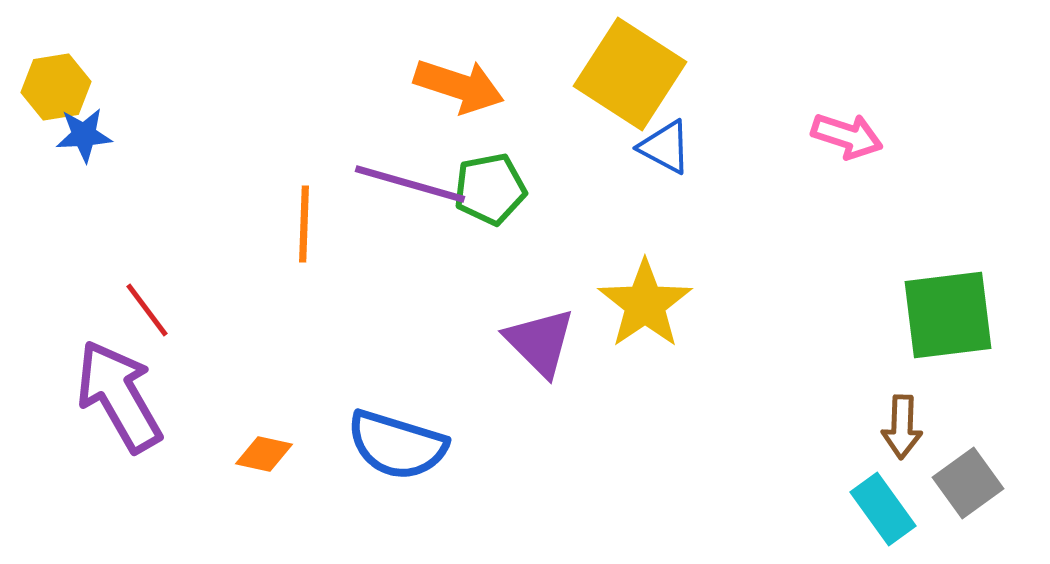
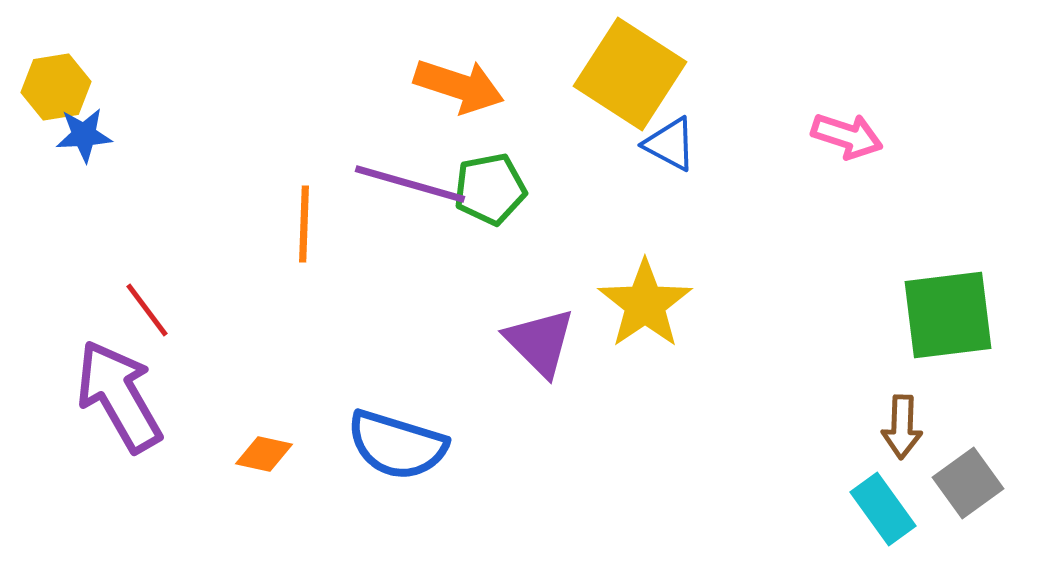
blue triangle: moved 5 px right, 3 px up
